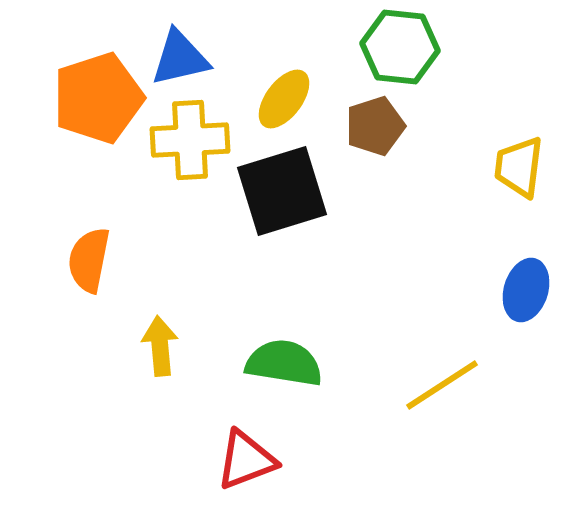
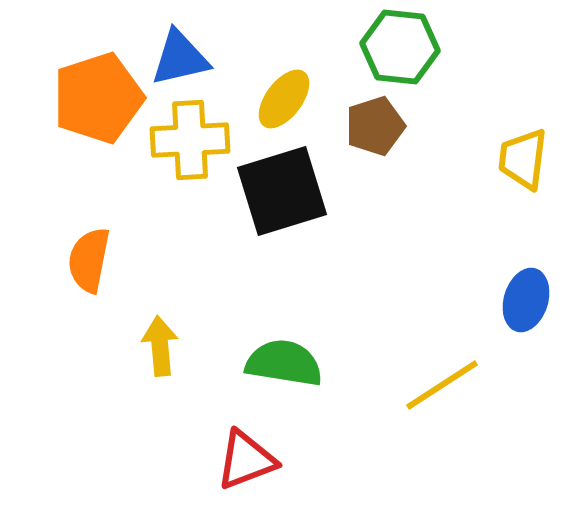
yellow trapezoid: moved 4 px right, 8 px up
blue ellipse: moved 10 px down
